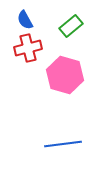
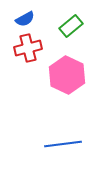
blue semicircle: moved 1 px up; rotated 90 degrees counterclockwise
pink hexagon: moved 2 px right; rotated 9 degrees clockwise
